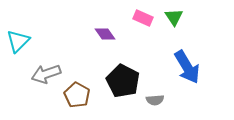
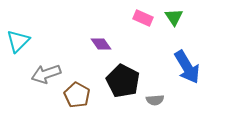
purple diamond: moved 4 px left, 10 px down
